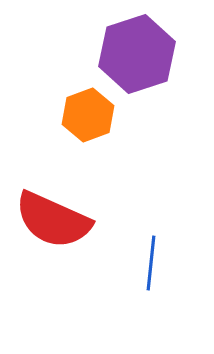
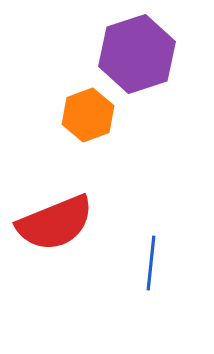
red semicircle: moved 2 px right, 3 px down; rotated 46 degrees counterclockwise
